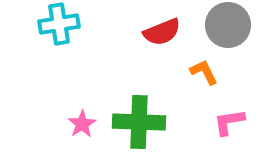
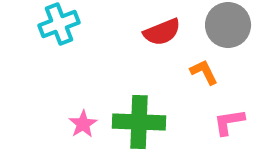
cyan cross: rotated 12 degrees counterclockwise
pink star: moved 1 px right
